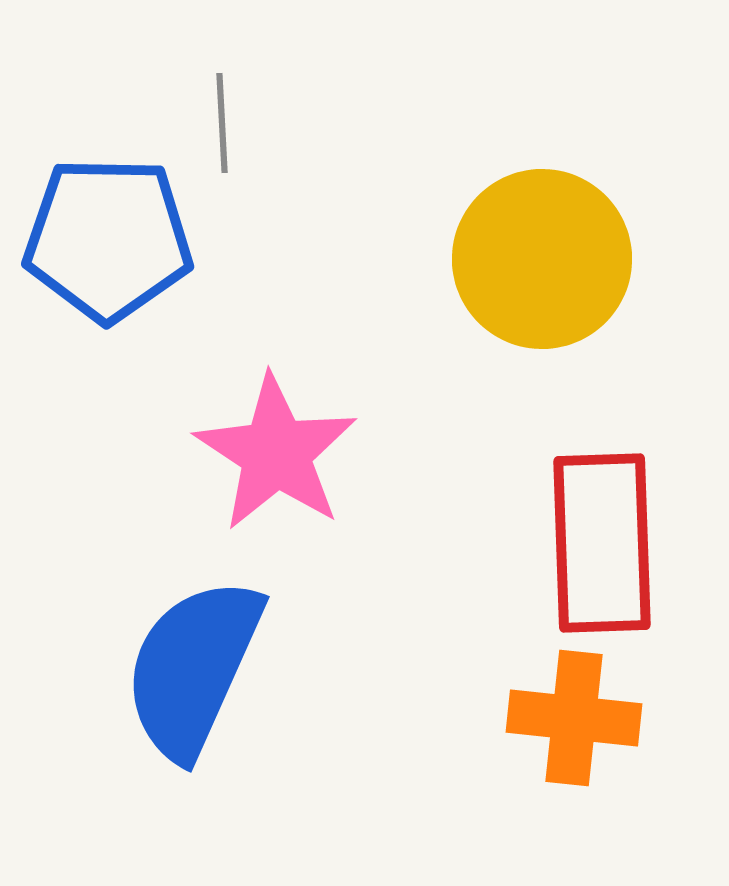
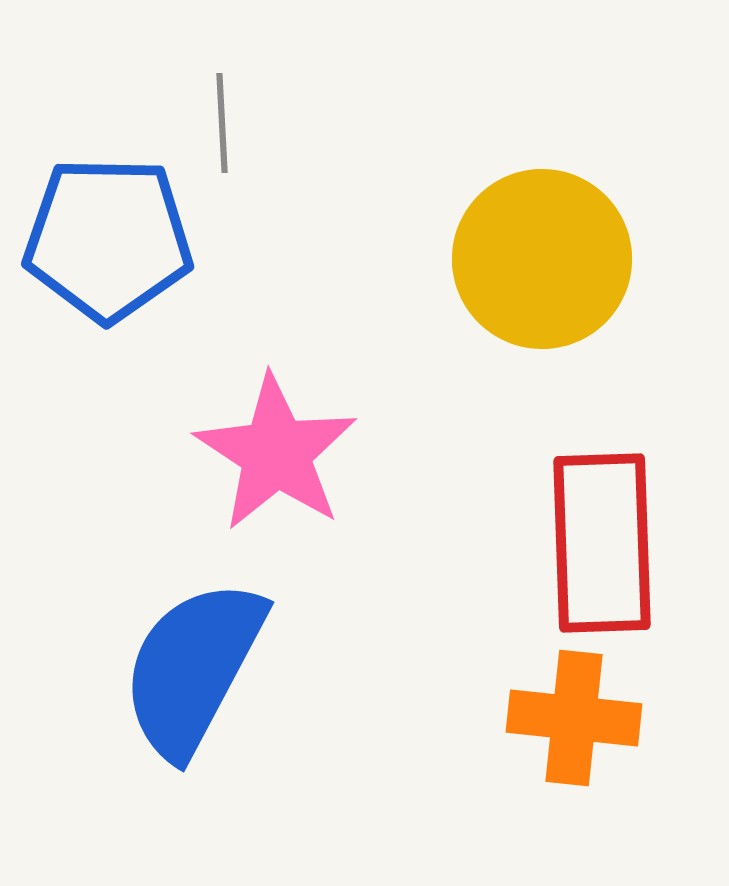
blue semicircle: rotated 4 degrees clockwise
